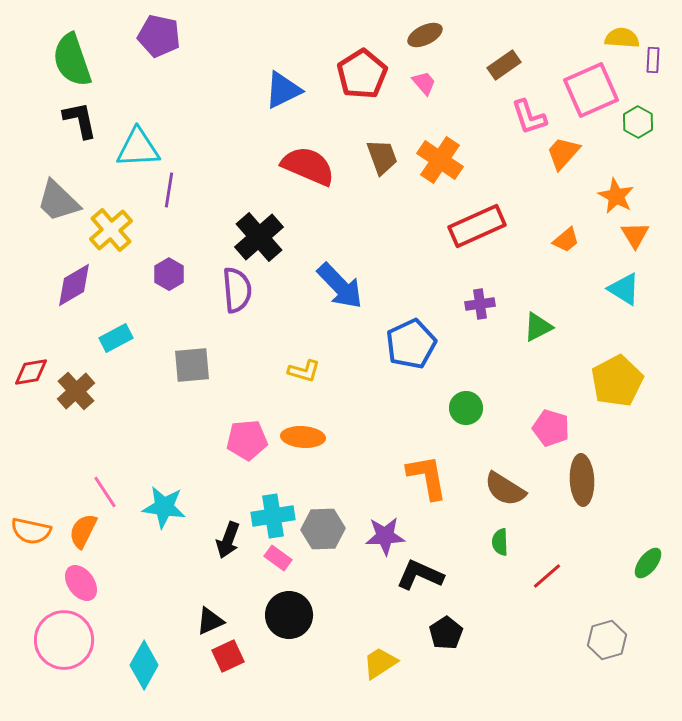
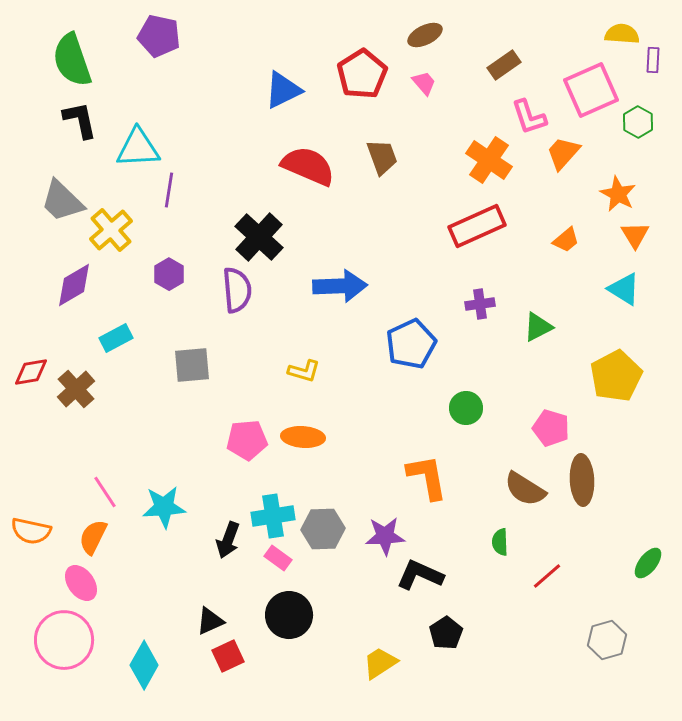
yellow semicircle at (622, 38): moved 4 px up
orange cross at (440, 160): moved 49 px right
orange star at (616, 196): moved 2 px right, 2 px up
gray trapezoid at (58, 201): moved 4 px right
black cross at (259, 237): rotated 6 degrees counterclockwise
blue arrow at (340, 286): rotated 48 degrees counterclockwise
yellow pentagon at (617, 381): moved 1 px left, 5 px up
brown cross at (76, 391): moved 2 px up
brown semicircle at (505, 489): moved 20 px right
cyan star at (164, 507): rotated 12 degrees counterclockwise
orange semicircle at (83, 531): moved 10 px right, 6 px down
